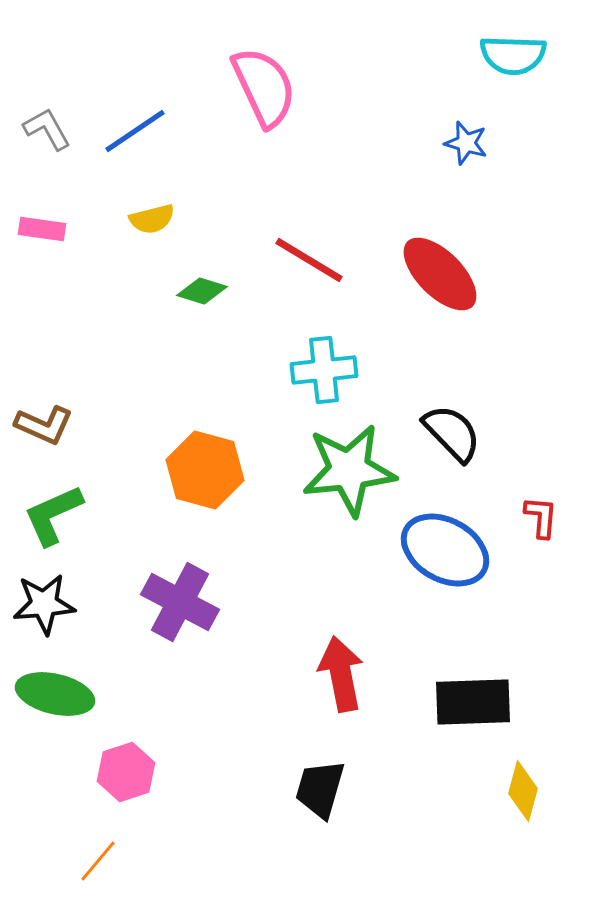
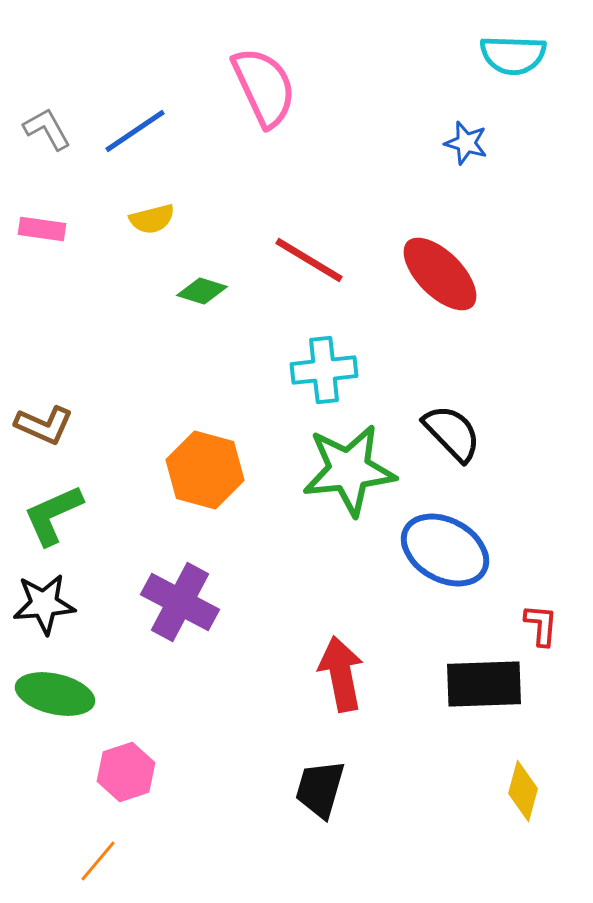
red L-shape: moved 108 px down
black rectangle: moved 11 px right, 18 px up
